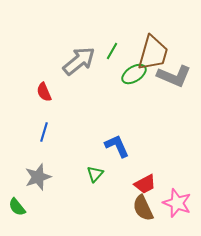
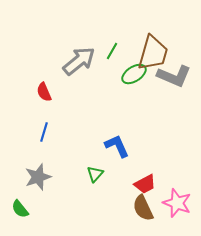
green semicircle: moved 3 px right, 2 px down
